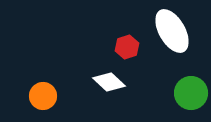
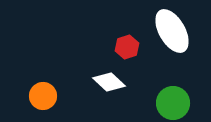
green circle: moved 18 px left, 10 px down
